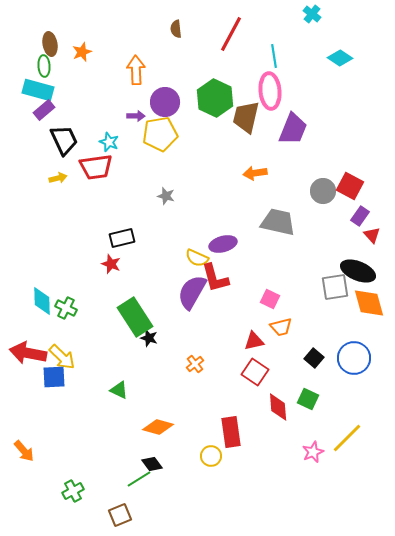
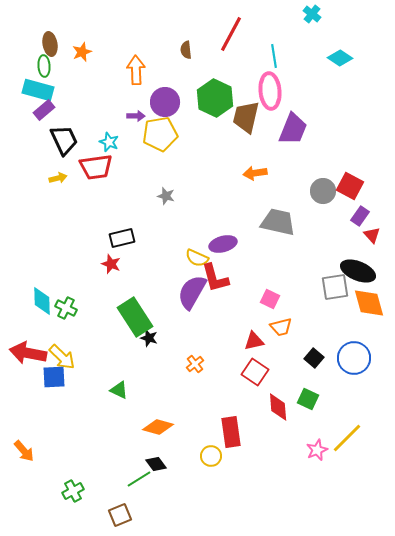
brown semicircle at (176, 29): moved 10 px right, 21 px down
pink star at (313, 452): moved 4 px right, 2 px up
black diamond at (152, 464): moved 4 px right
